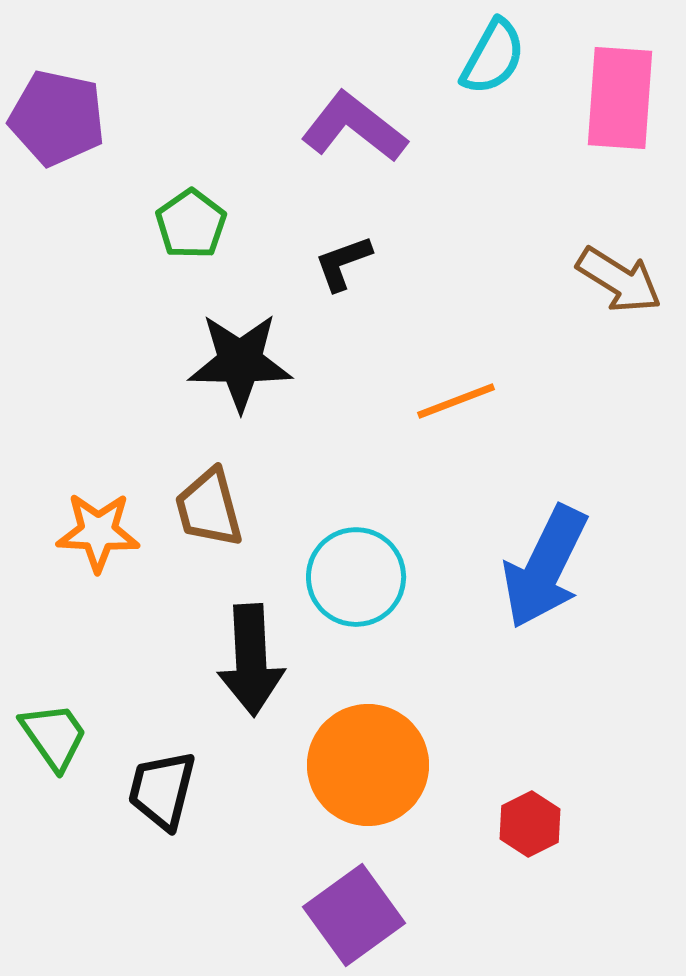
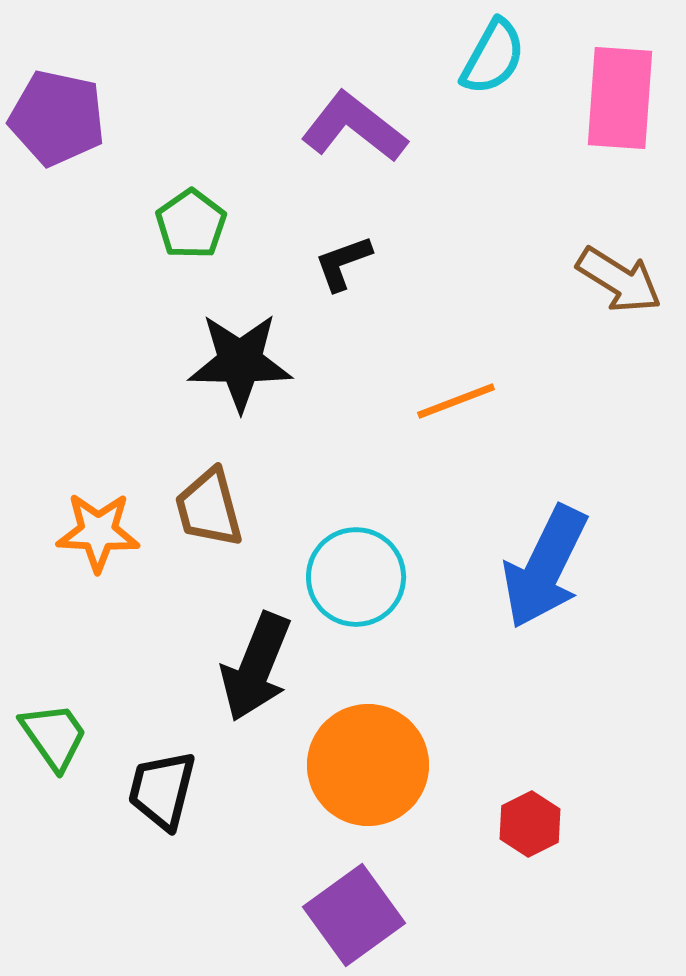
black arrow: moved 5 px right, 7 px down; rotated 25 degrees clockwise
